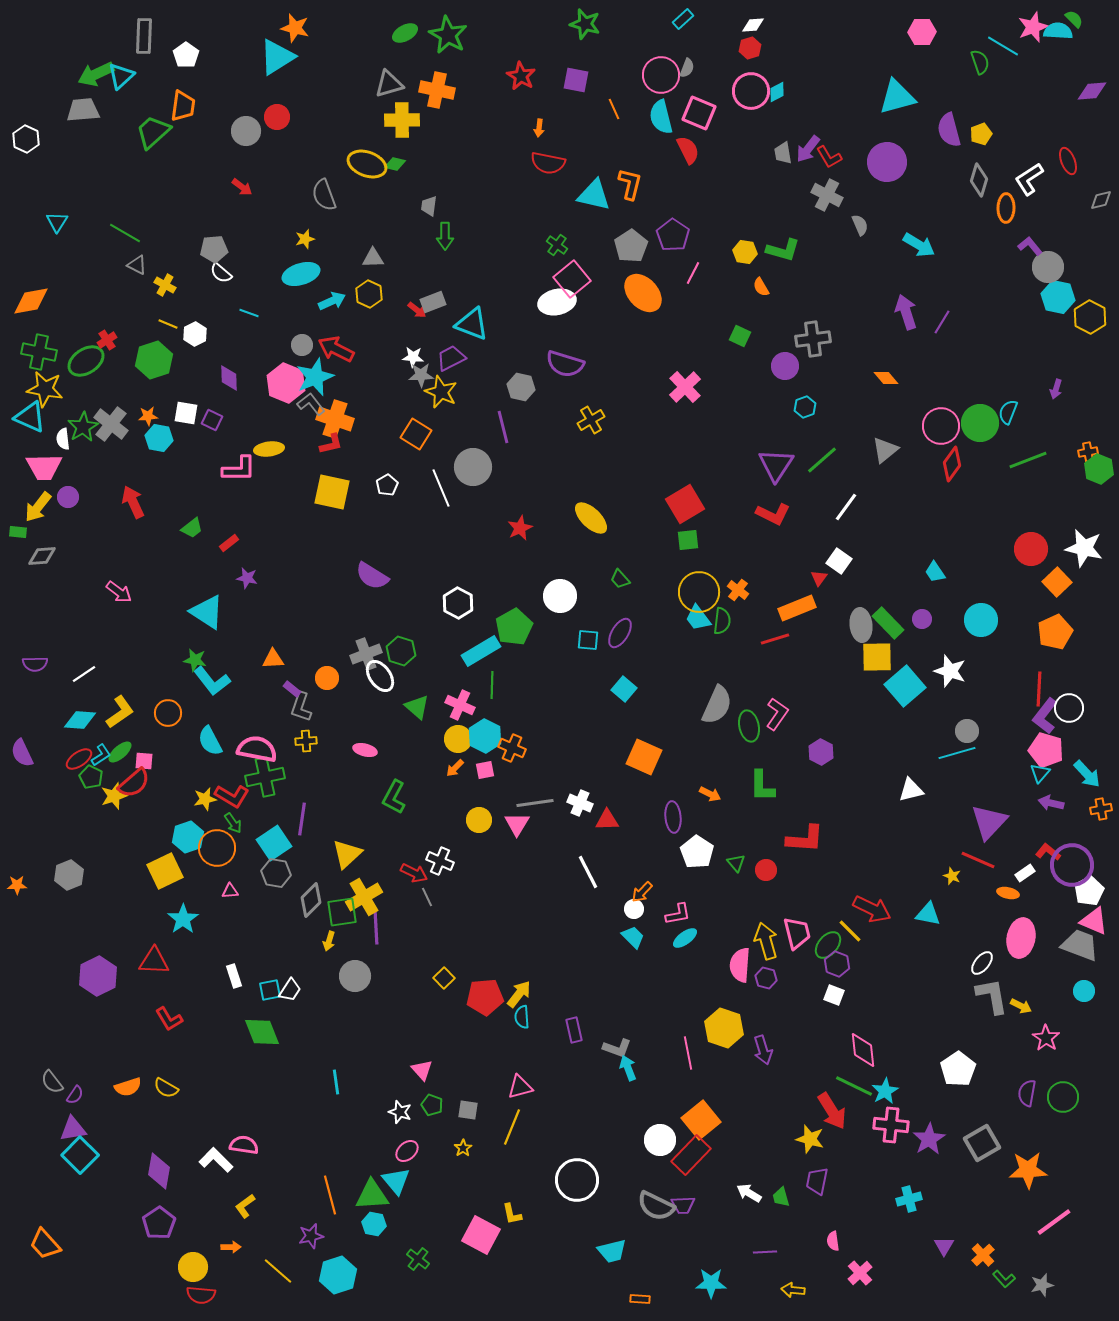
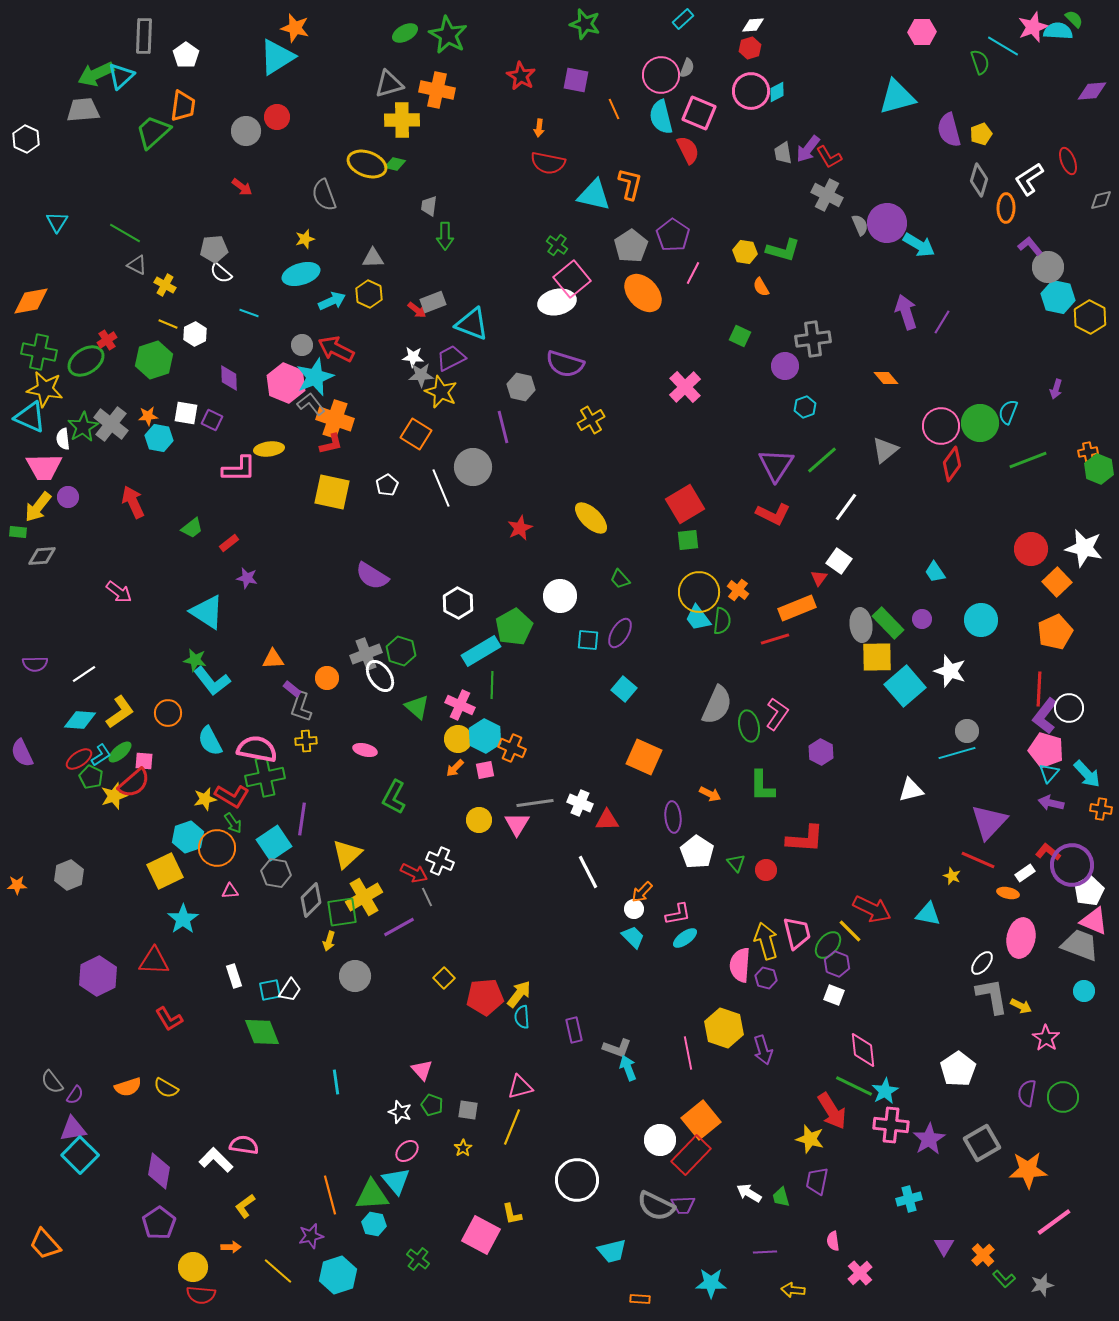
purple circle at (887, 162): moved 61 px down
cyan triangle at (1040, 773): moved 9 px right
orange cross at (1101, 809): rotated 20 degrees clockwise
purple line at (376, 928): moved 23 px right, 1 px up; rotated 64 degrees clockwise
